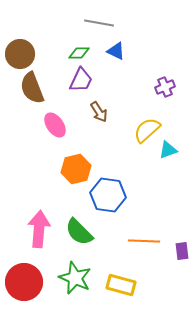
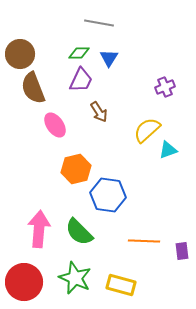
blue triangle: moved 7 px left, 7 px down; rotated 36 degrees clockwise
brown semicircle: moved 1 px right
